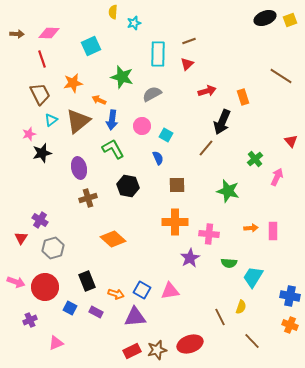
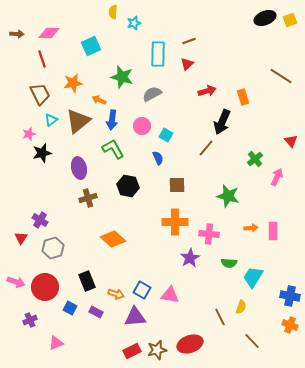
green star at (228, 191): moved 5 px down
pink triangle at (170, 291): moved 4 px down; rotated 18 degrees clockwise
